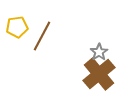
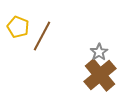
yellow pentagon: moved 1 px right; rotated 30 degrees clockwise
brown cross: moved 1 px right, 1 px down
